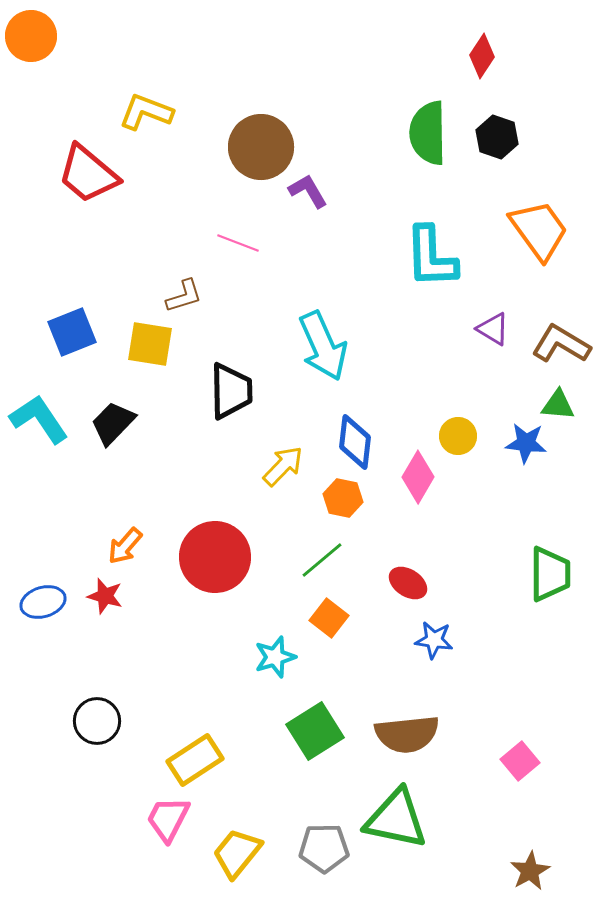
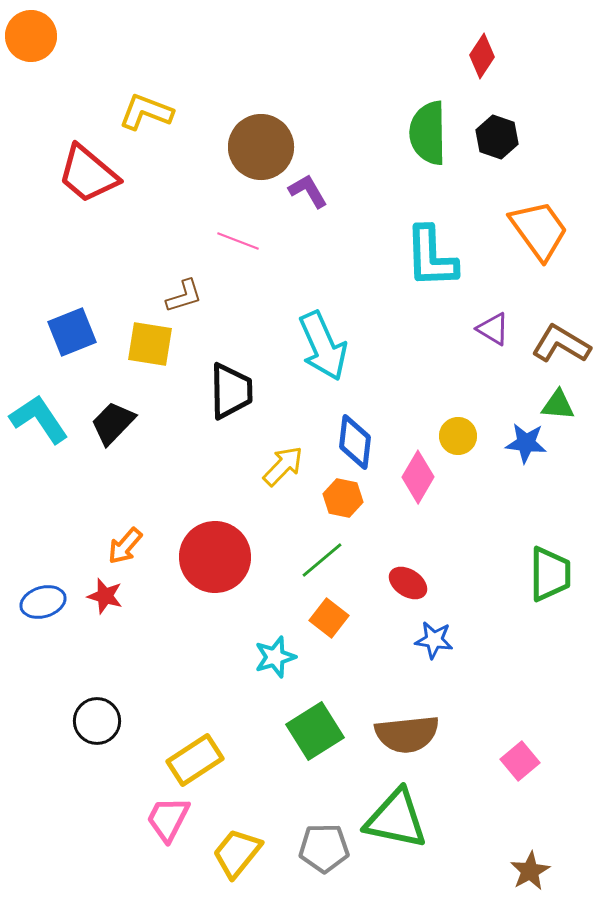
pink line at (238, 243): moved 2 px up
